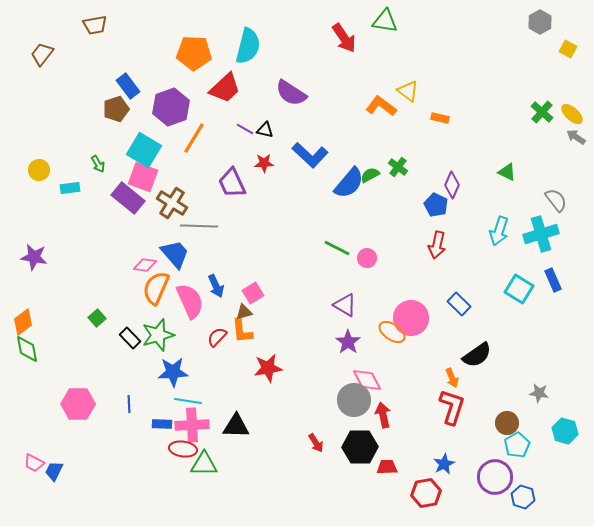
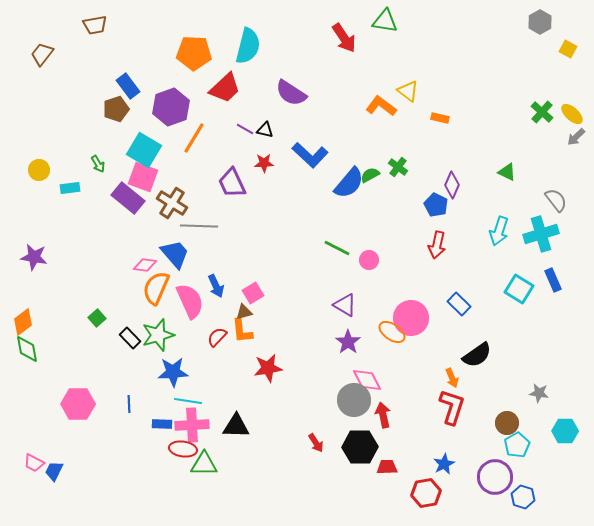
gray arrow at (576, 137): rotated 78 degrees counterclockwise
pink circle at (367, 258): moved 2 px right, 2 px down
cyan hexagon at (565, 431): rotated 15 degrees counterclockwise
